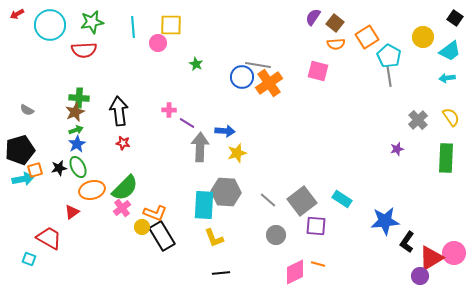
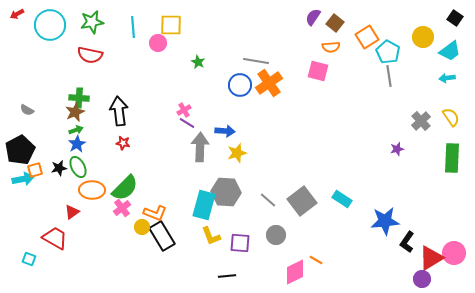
orange semicircle at (336, 44): moved 5 px left, 3 px down
red semicircle at (84, 50): moved 6 px right, 5 px down; rotated 15 degrees clockwise
cyan pentagon at (389, 56): moved 1 px left, 4 px up
green star at (196, 64): moved 2 px right, 2 px up
gray line at (258, 65): moved 2 px left, 4 px up
blue circle at (242, 77): moved 2 px left, 8 px down
pink cross at (169, 110): moved 15 px right; rotated 32 degrees counterclockwise
gray cross at (418, 120): moved 3 px right, 1 px down
black pentagon at (20, 150): rotated 12 degrees counterclockwise
green rectangle at (446, 158): moved 6 px right
orange ellipse at (92, 190): rotated 15 degrees clockwise
cyan rectangle at (204, 205): rotated 12 degrees clockwise
purple square at (316, 226): moved 76 px left, 17 px down
red trapezoid at (49, 238): moved 6 px right
yellow L-shape at (214, 238): moved 3 px left, 2 px up
orange line at (318, 264): moved 2 px left, 4 px up; rotated 16 degrees clockwise
black line at (221, 273): moved 6 px right, 3 px down
purple circle at (420, 276): moved 2 px right, 3 px down
